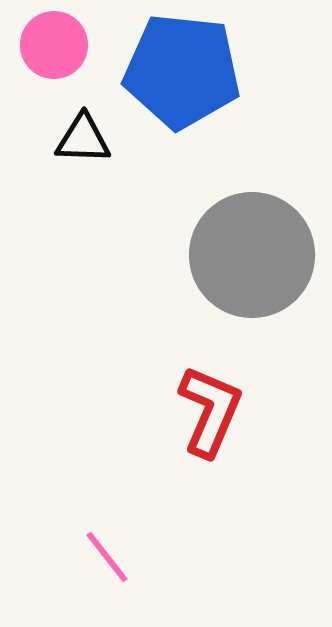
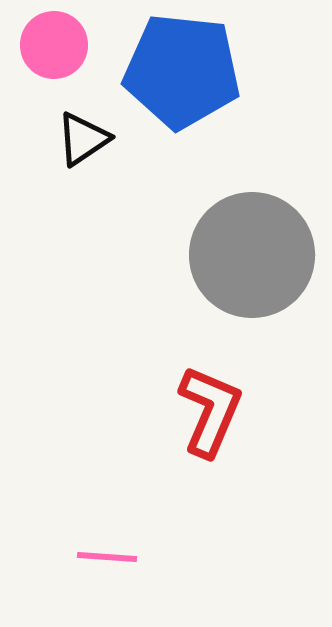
black triangle: rotated 36 degrees counterclockwise
pink line: rotated 48 degrees counterclockwise
